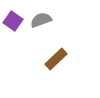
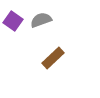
brown rectangle: moved 3 px left, 1 px up
